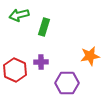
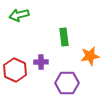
green rectangle: moved 20 px right, 10 px down; rotated 24 degrees counterclockwise
